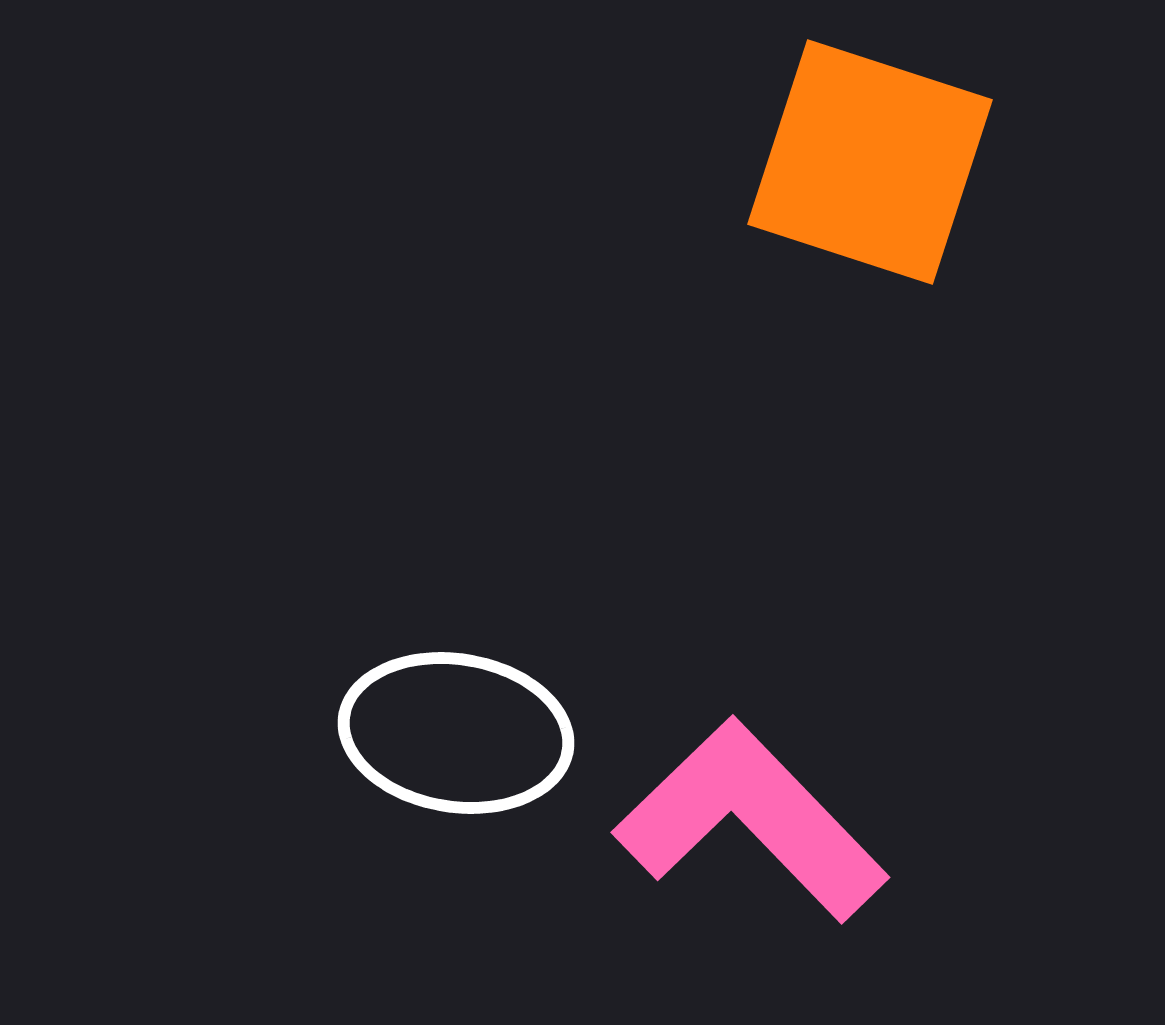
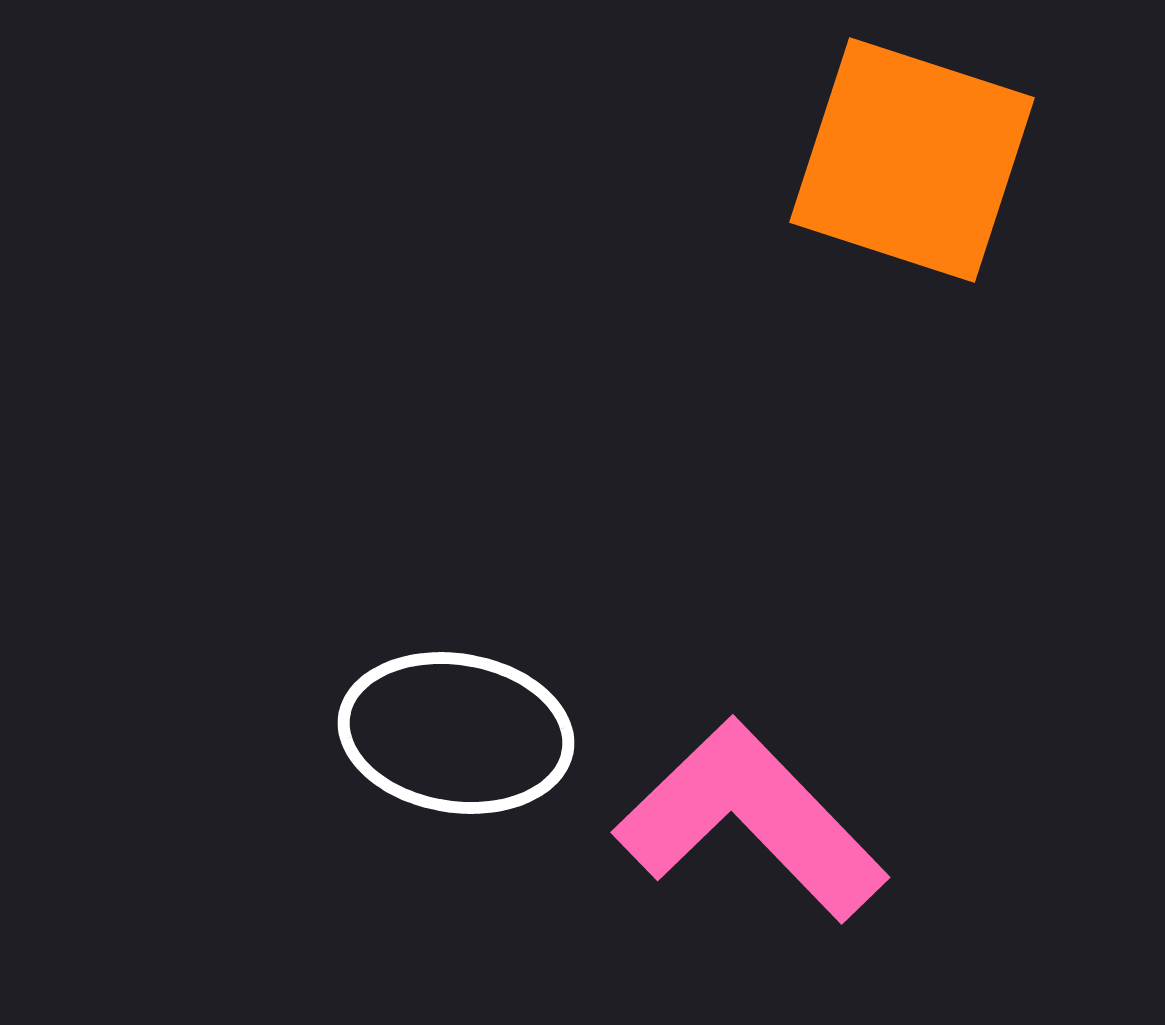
orange square: moved 42 px right, 2 px up
